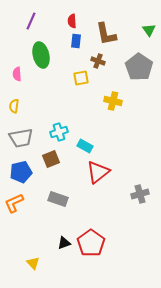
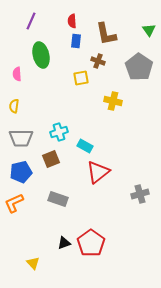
gray trapezoid: rotated 10 degrees clockwise
